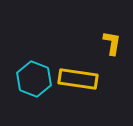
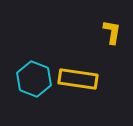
yellow L-shape: moved 11 px up
